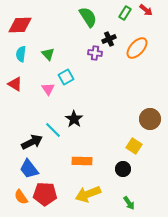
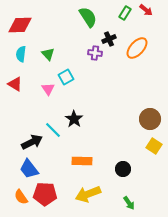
yellow square: moved 20 px right
